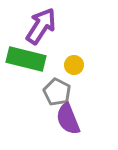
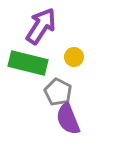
green rectangle: moved 2 px right, 4 px down
yellow circle: moved 8 px up
gray pentagon: moved 1 px right
